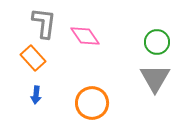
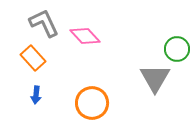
gray L-shape: rotated 32 degrees counterclockwise
pink diamond: rotated 8 degrees counterclockwise
green circle: moved 20 px right, 7 px down
